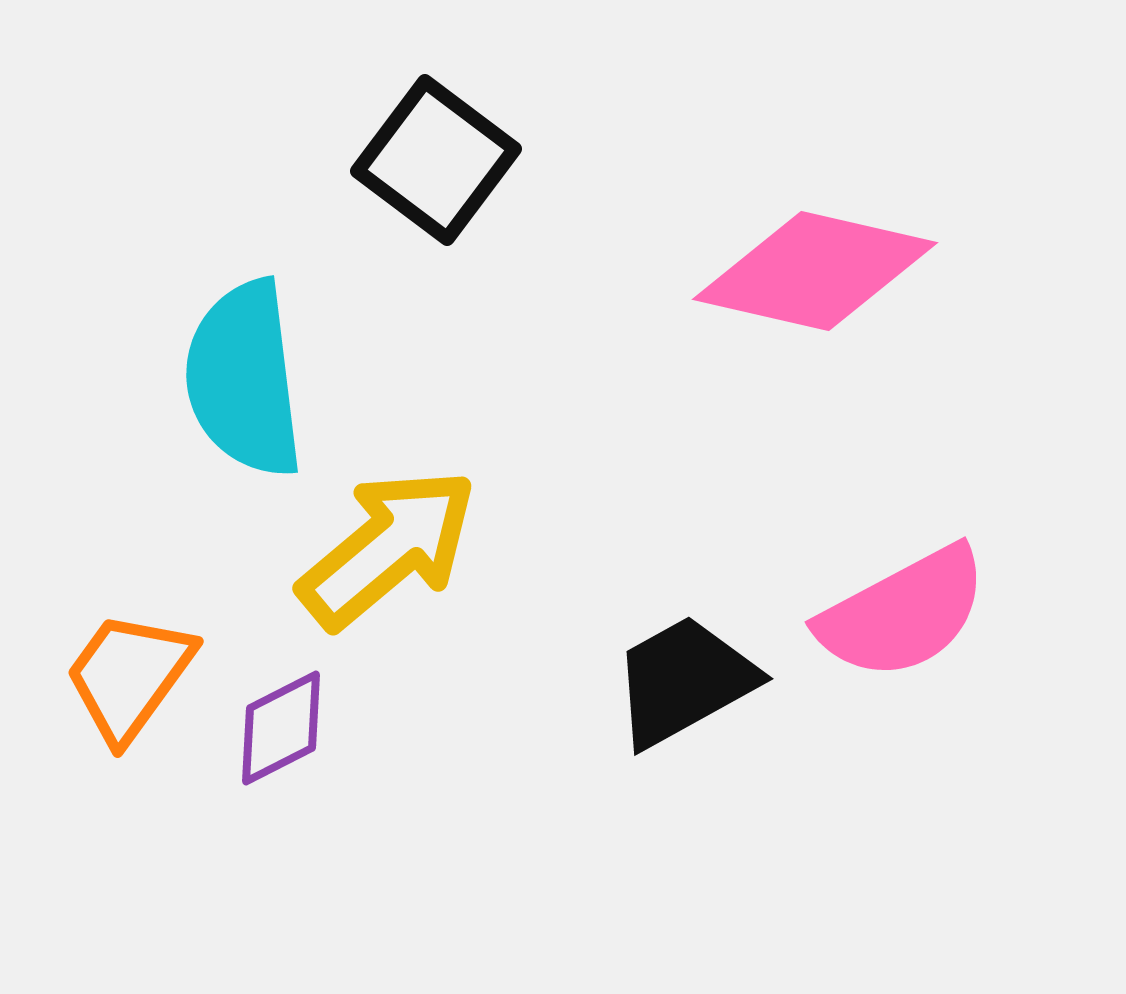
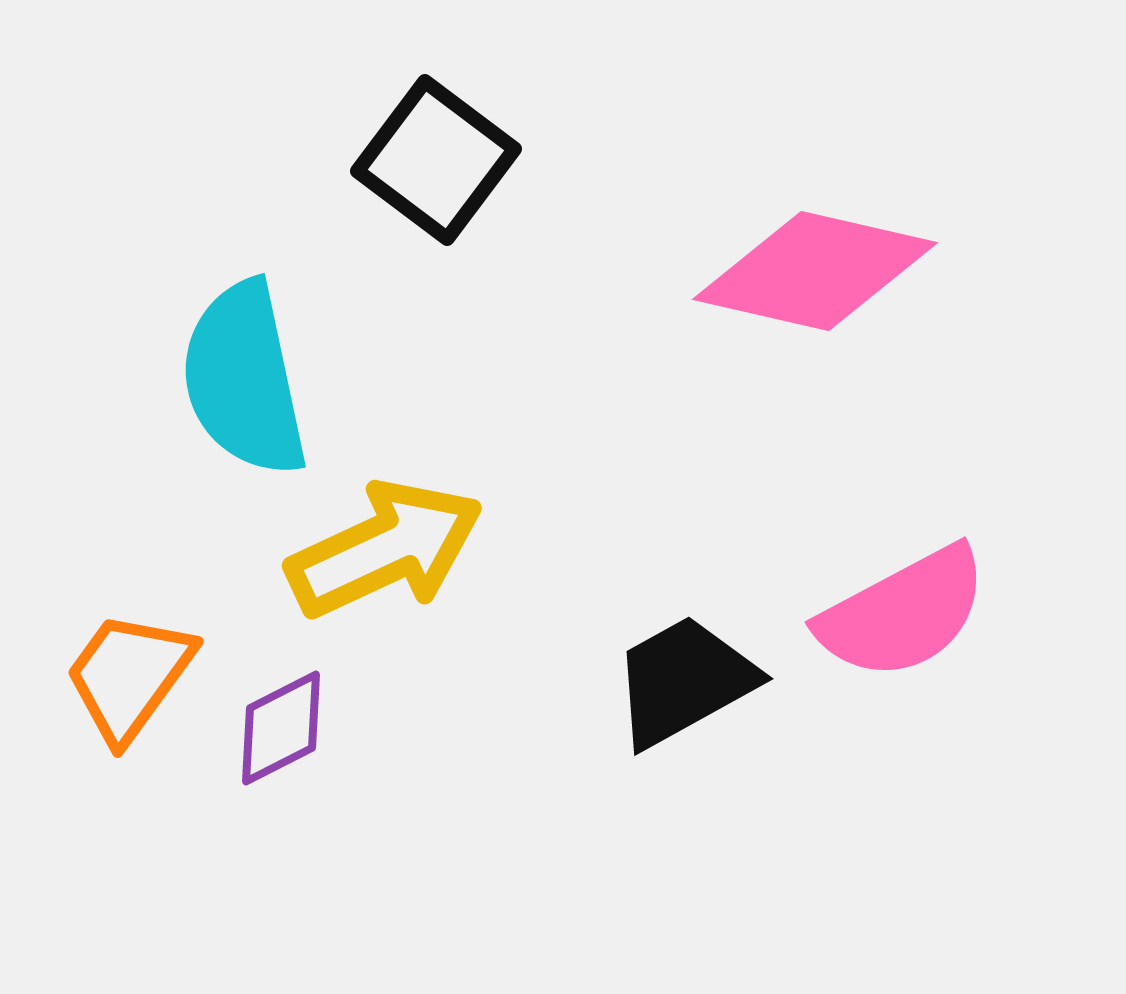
cyan semicircle: rotated 5 degrees counterclockwise
yellow arrow: moved 3 px left, 1 px down; rotated 15 degrees clockwise
